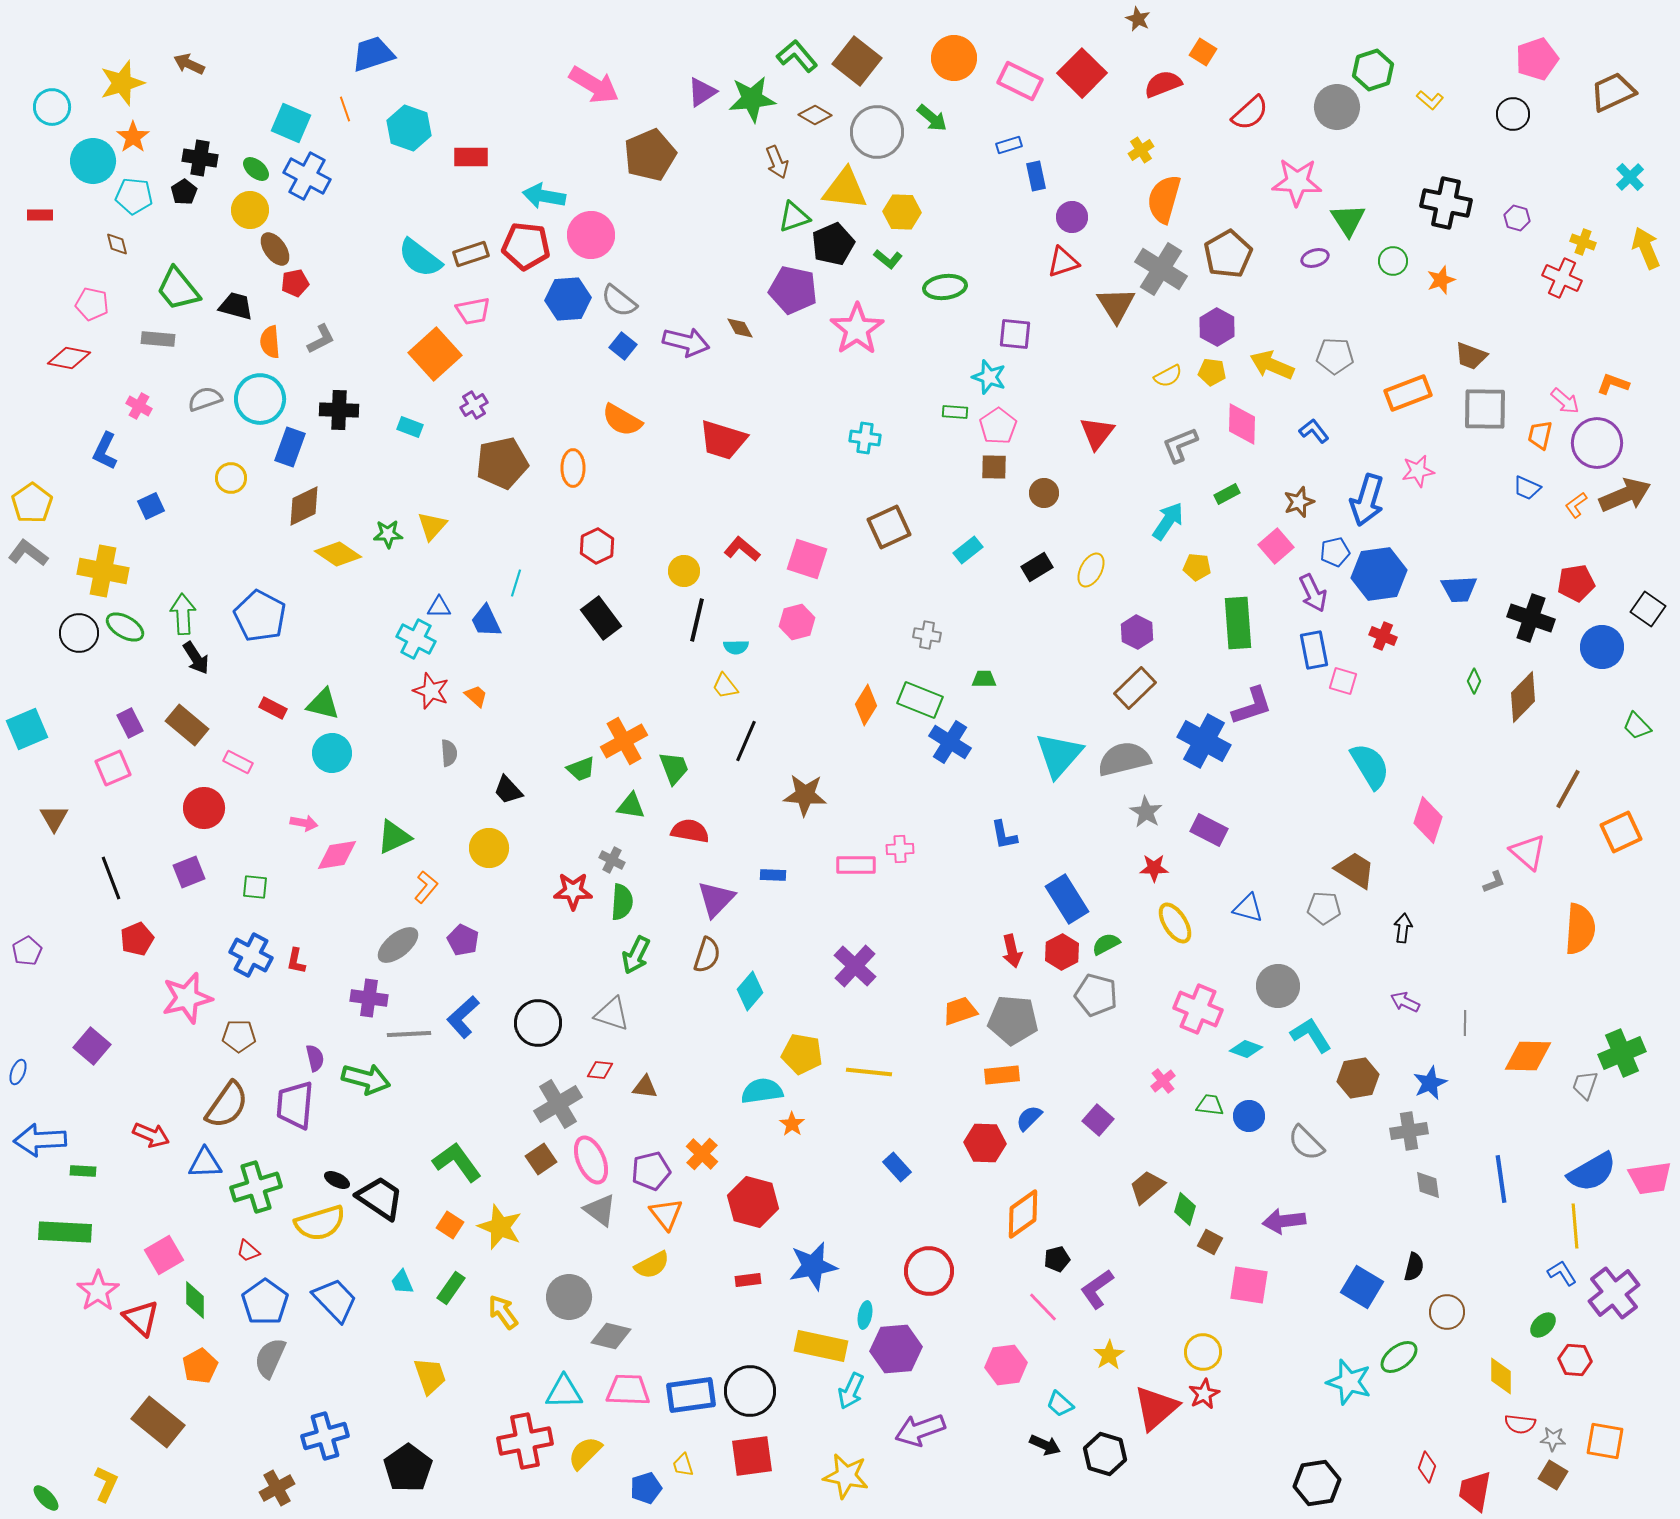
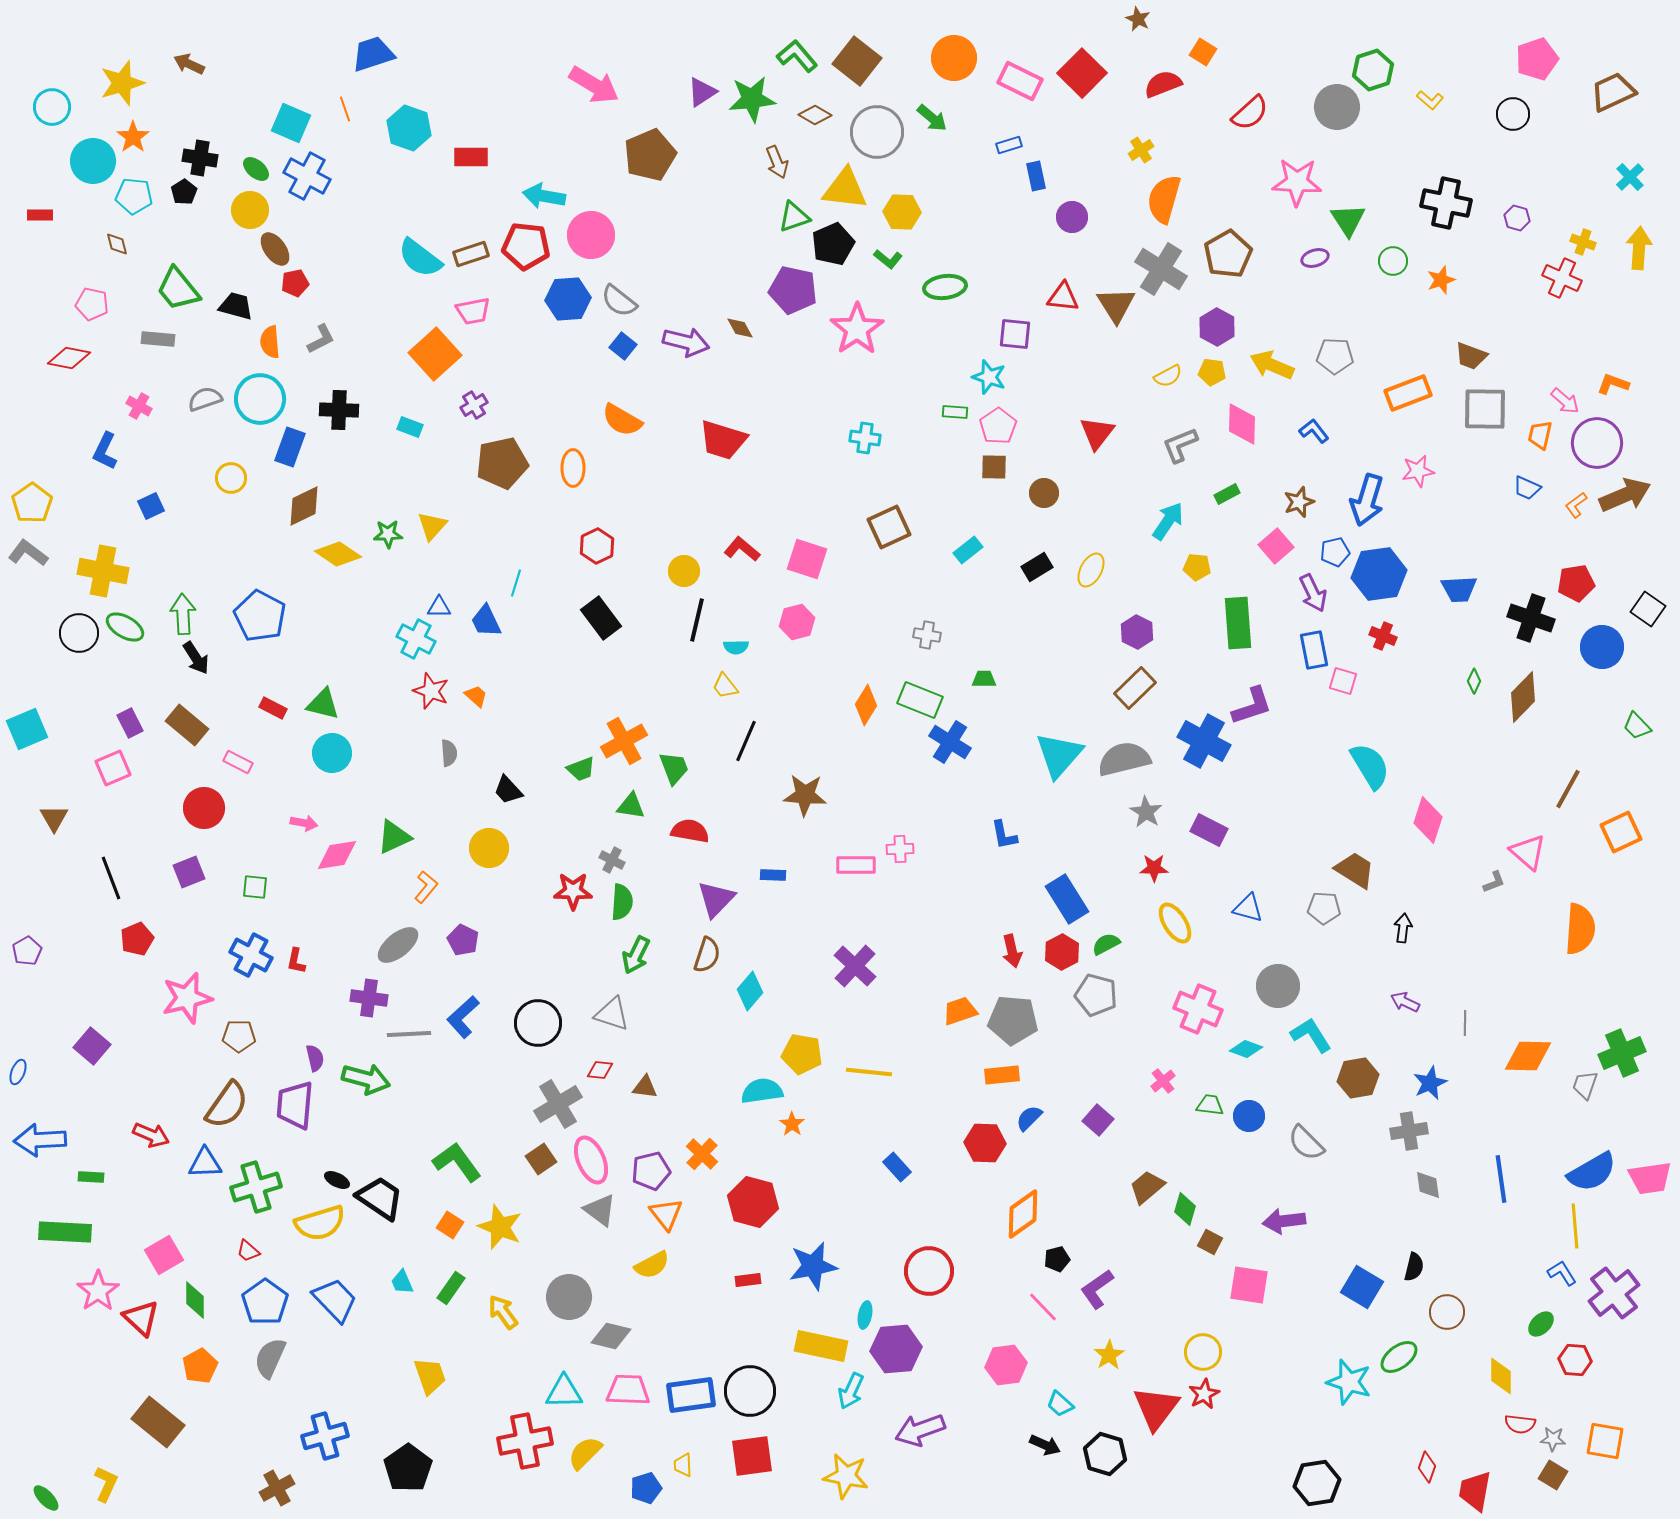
yellow arrow at (1646, 248): moved 7 px left; rotated 27 degrees clockwise
red triangle at (1063, 262): moved 35 px down; rotated 24 degrees clockwise
green rectangle at (83, 1171): moved 8 px right, 6 px down
green ellipse at (1543, 1325): moved 2 px left, 1 px up
red triangle at (1156, 1408): rotated 12 degrees counterclockwise
yellow trapezoid at (683, 1465): rotated 15 degrees clockwise
